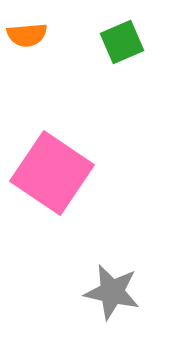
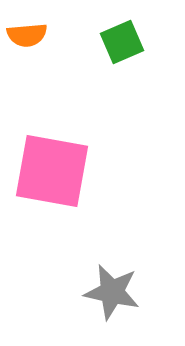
pink square: moved 2 px up; rotated 24 degrees counterclockwise
